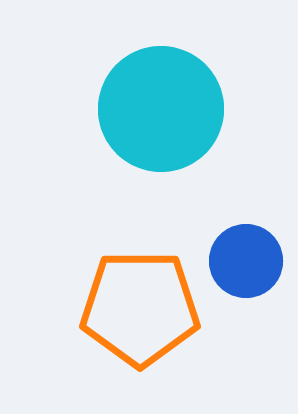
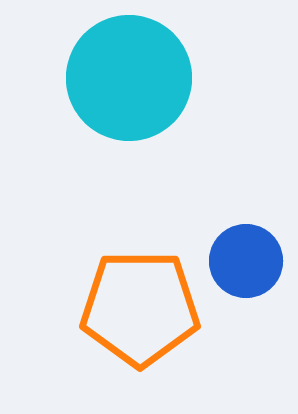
cyan circle: moved 32 px left, 31 px up
